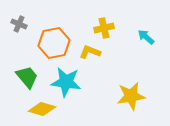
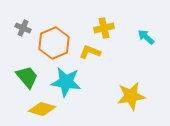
gray cross: moved 4 px right, 4 px down
orange hexagon: rotated 12 degrees counterclockwise
